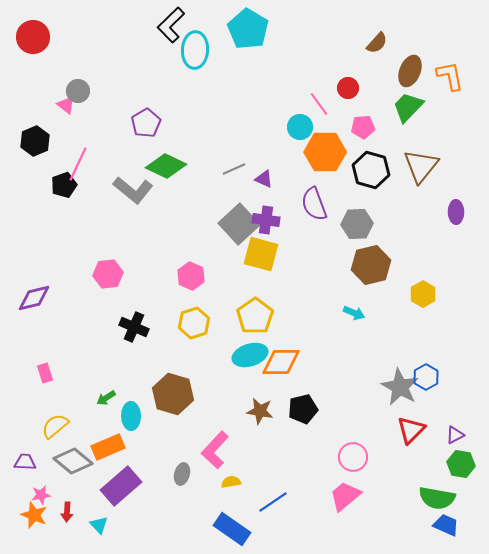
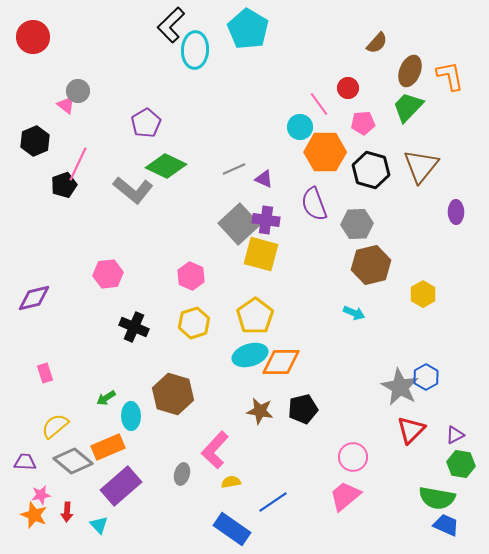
pink pentagon at (363, 127): moved 4 px up
